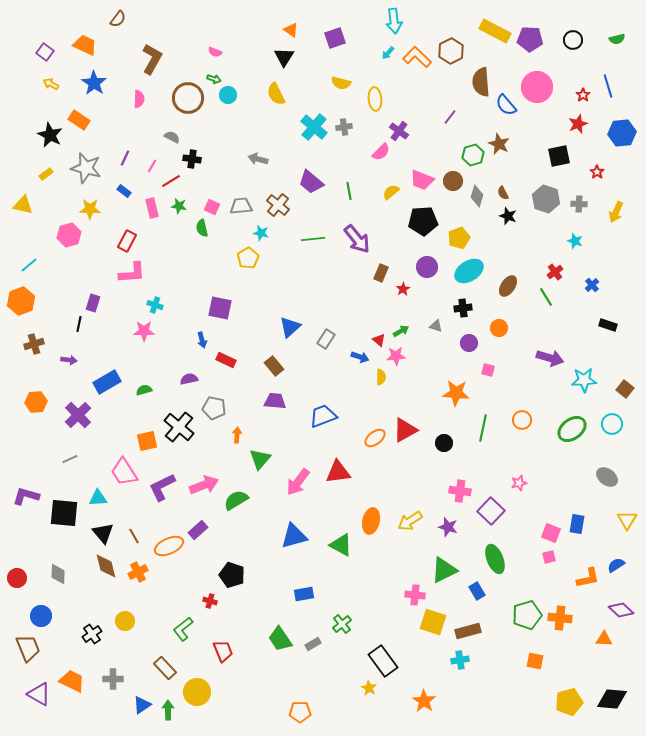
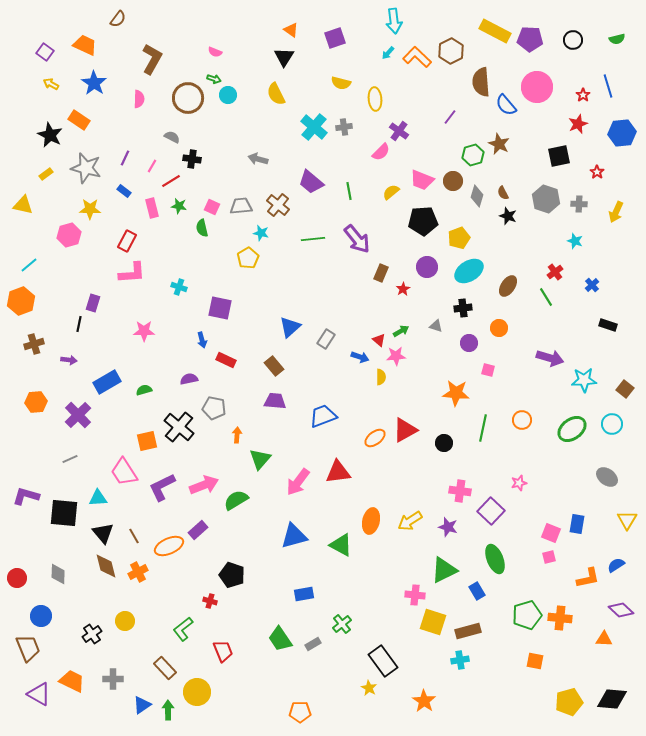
cyan cross at (155, 305): moved 24 px right, 18 px up
